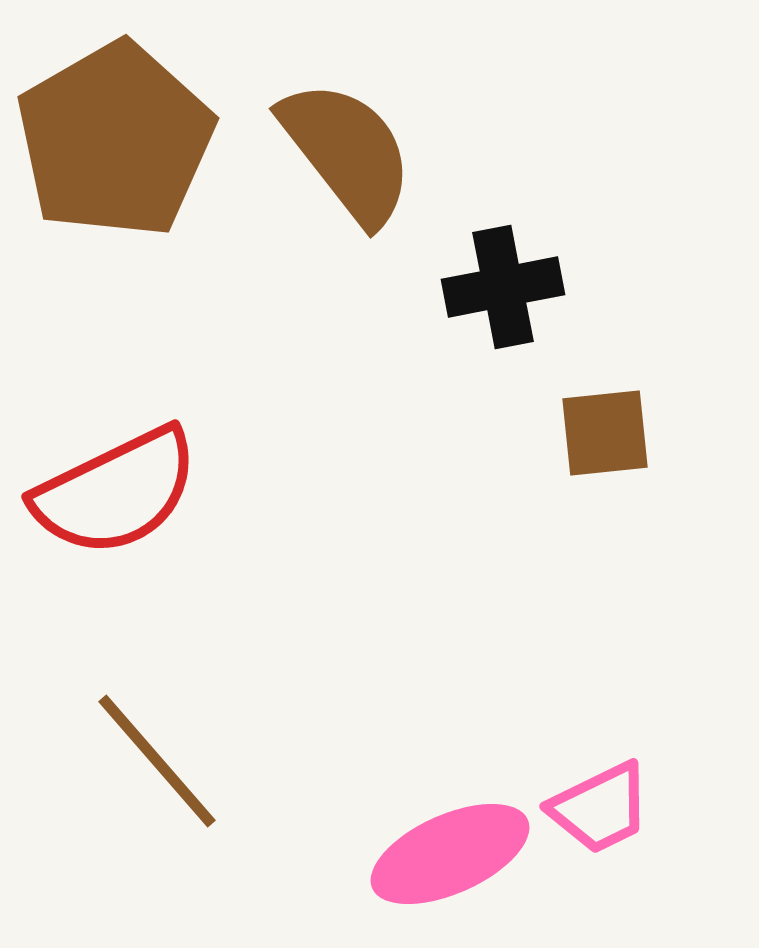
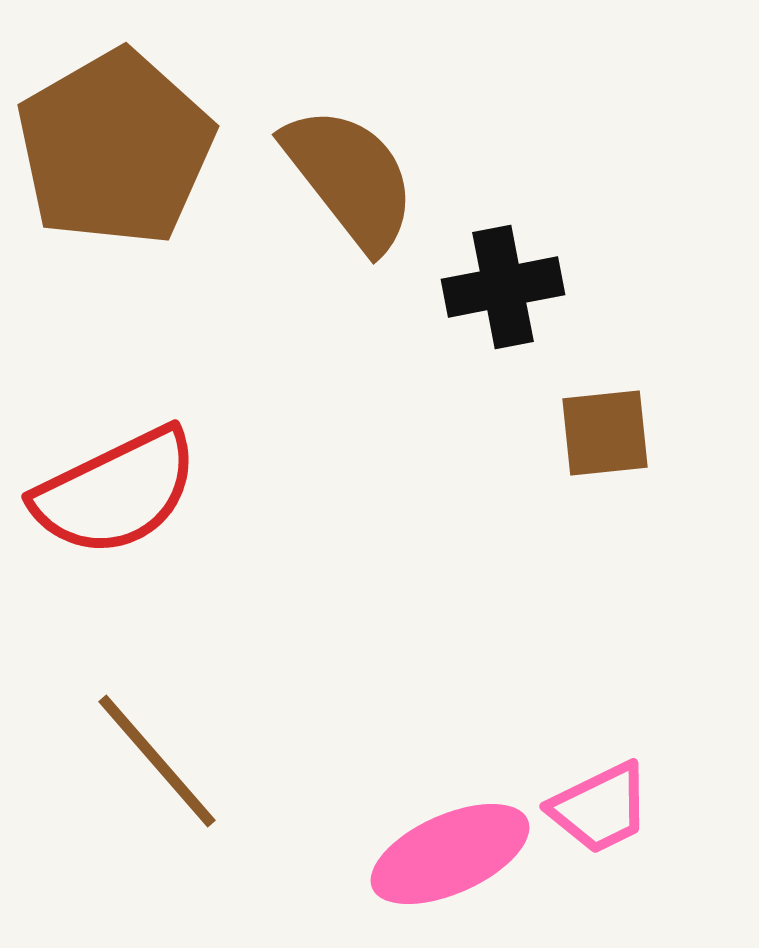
brown pentagon: moved 8 px down
brown semicircle: moved 3 px right, 26 px down
